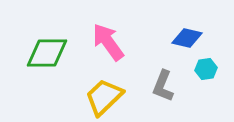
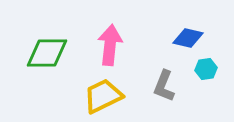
blue diamond: moved 1 px right
pink arrow: moved 2 px right, 3 px down; rotated 42 degrees clockwise
gray L-shape: moved 1 px right
yellow trapezoid: moved 1 px left, 1 px up; rotated 18 degrees clockwise
